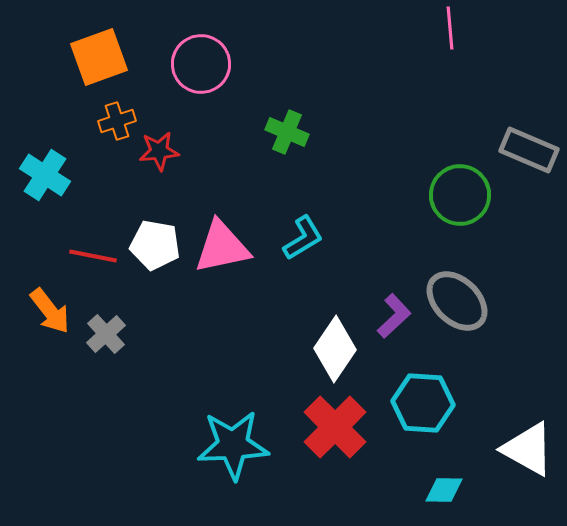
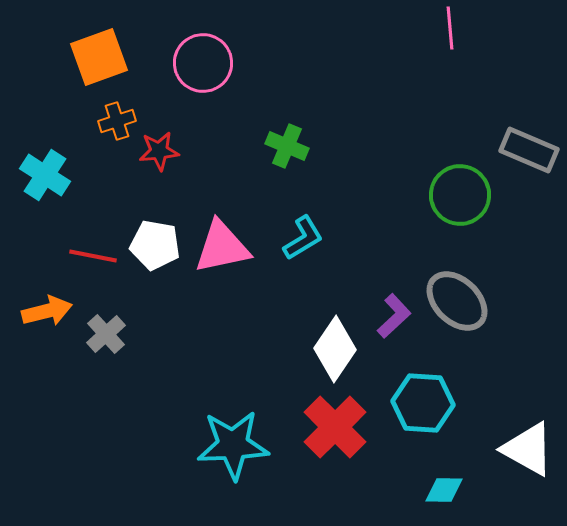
pink circle: moved 2 px right, 1 px up
green cross: moved 14 px down
orange arrow: moved 3 px left; rotated 66 degrees counterclockwise
